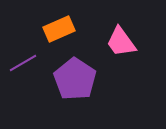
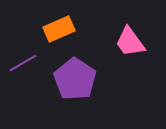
pink trapezoid: moved 9 px right
